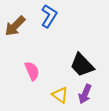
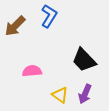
black trapezoid: moved 2 px right, 5 px up
pink semicircle: rotated 72 degrees counterclockwise
